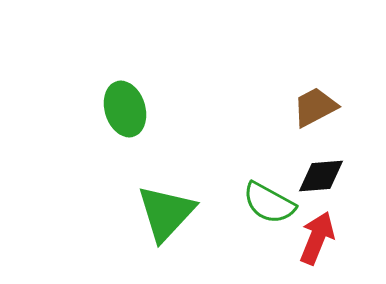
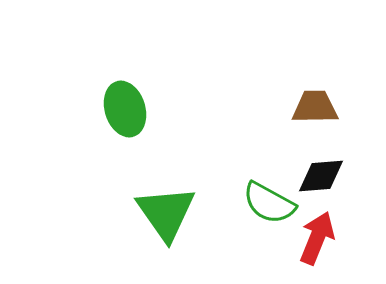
brown trapezoid: rotated 27 degrees clockwise
green triangle: rotated 18 degrees counterclockwise
